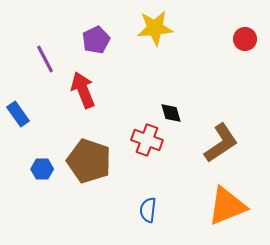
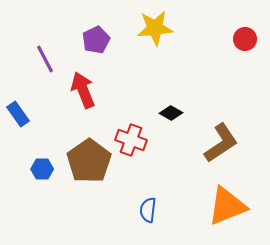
black diamond: rotated 45 degrees counterclockwise
red cross: moved 16 px left
brown pentagon: rotated 18 degrees clockwise
